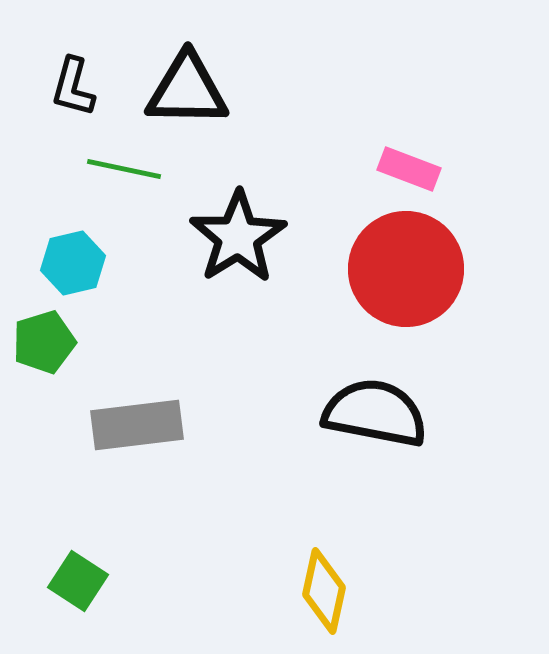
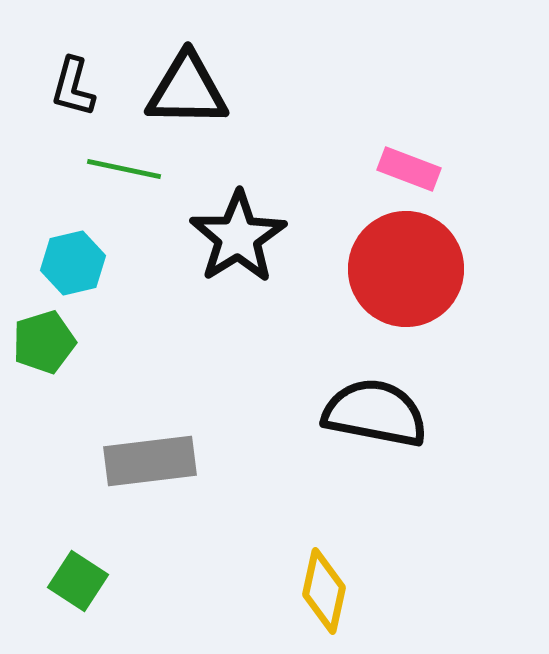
gray rectangle: moved 13 px right, 36 px down
